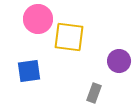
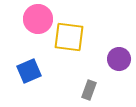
purple circle: moved 2 px up
blue square: rotated 15 degrees counterclockwise
gray rectangle: moved 5 px left, 3 px up
